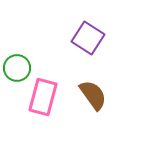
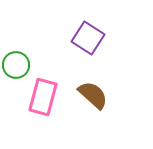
green circle: moved 1 px left, 3 px up
brown semicircle: rotated 12 degrees counterclockwise
